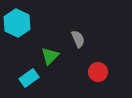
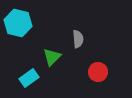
cyan hexagon: moved 1 px right; rotated 12 degrees counterclockwise
gray semicircle: rotated 18 degrees clockwise
green triangle: moved 2 px right, 1 px down
